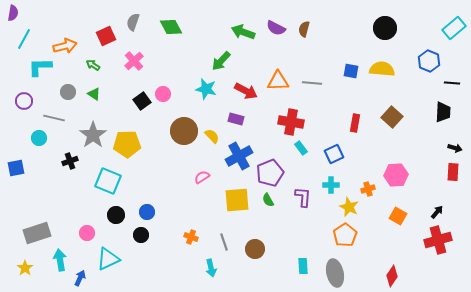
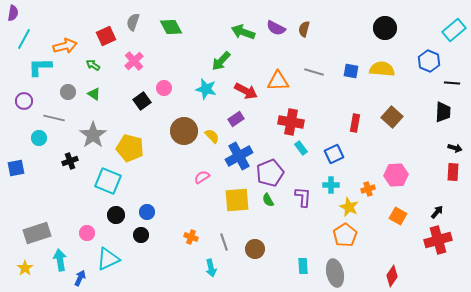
cyan rectangle at (454, 28): moved 2 px down
gray line at (312, 83): moved 2 px right, 11 px up; rotated 12 degrees clockwise
pink circle at (163, 94): moved 1 px right, 6 px up
purple rectangle at (236, 119): rotated 49 degrees counterclockwise
yellow pentagon at (127, 144): moved 3 px right, 4 px down; rotated 16 degrees clockwise
